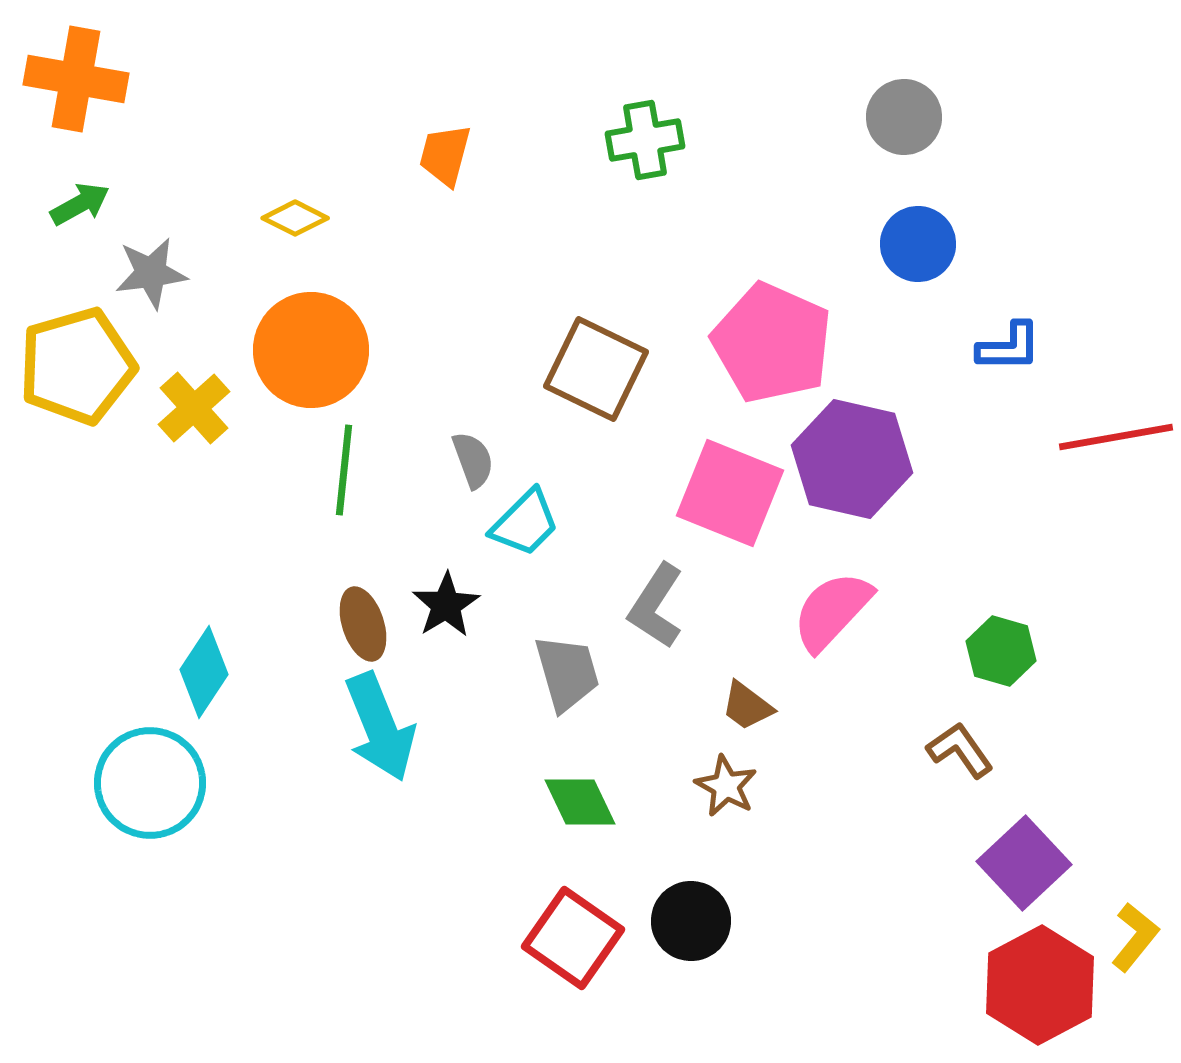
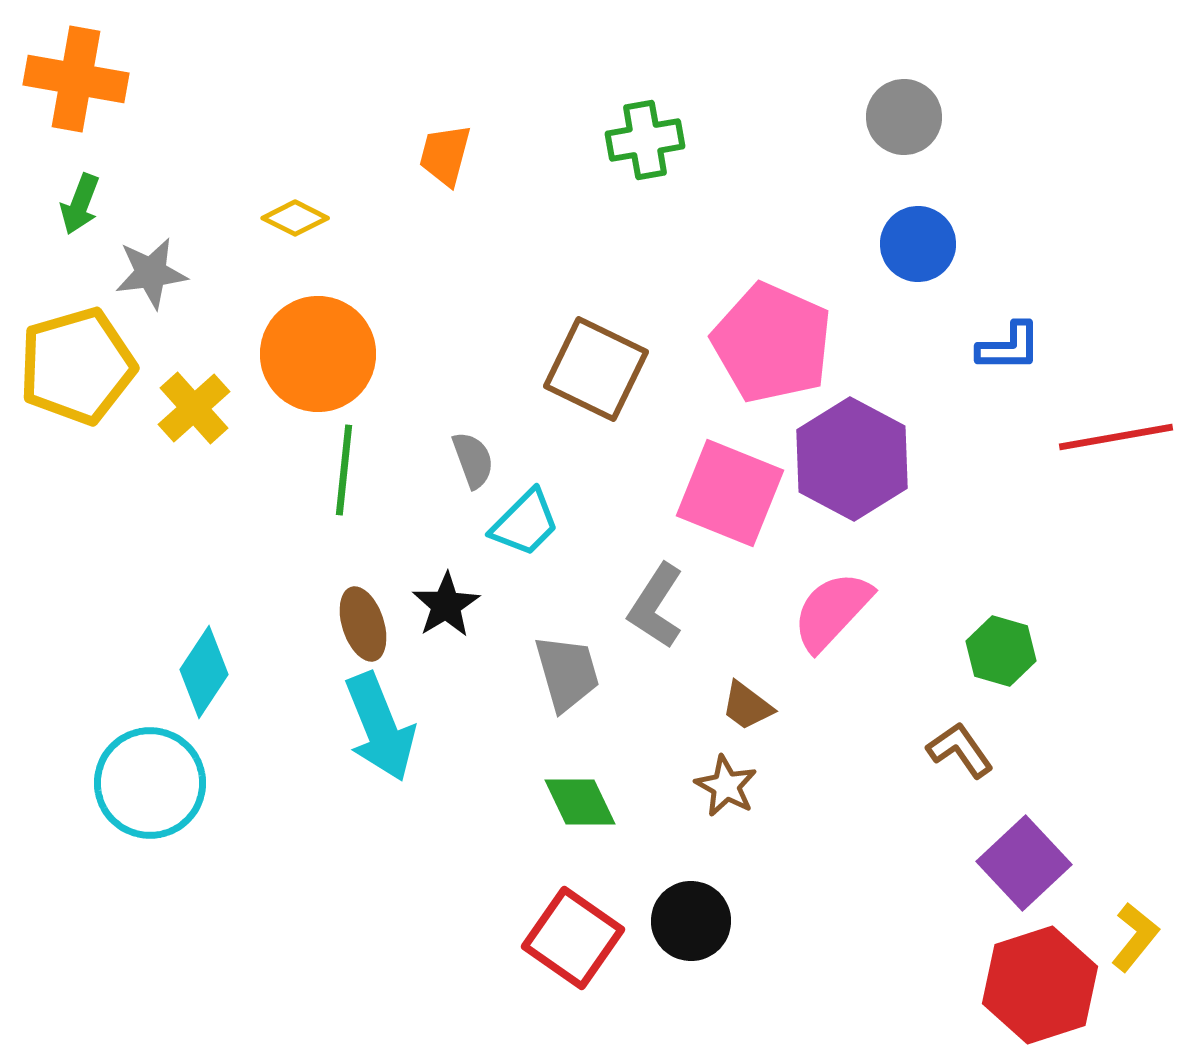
green arrow: rotated 140 degrees clockwise
orange circle: moved 7 px right, 4 px down
purple hexagon: rotated 15 degrees clockwise
red hexagon: rotated 10 degrees clockwise
